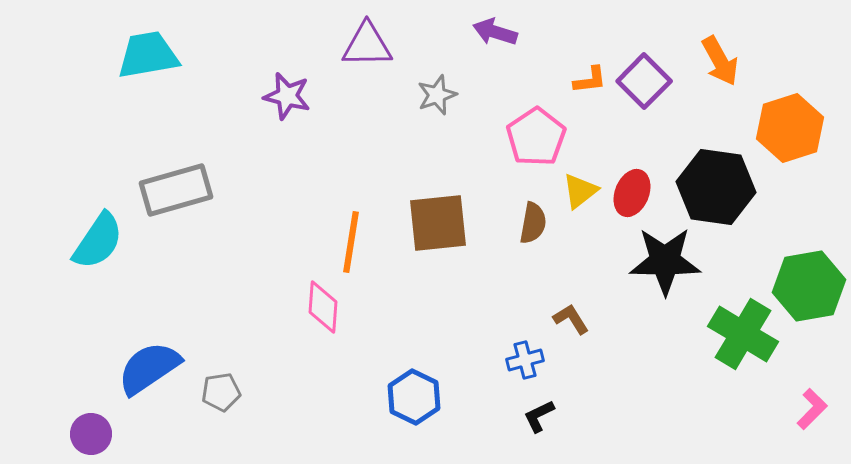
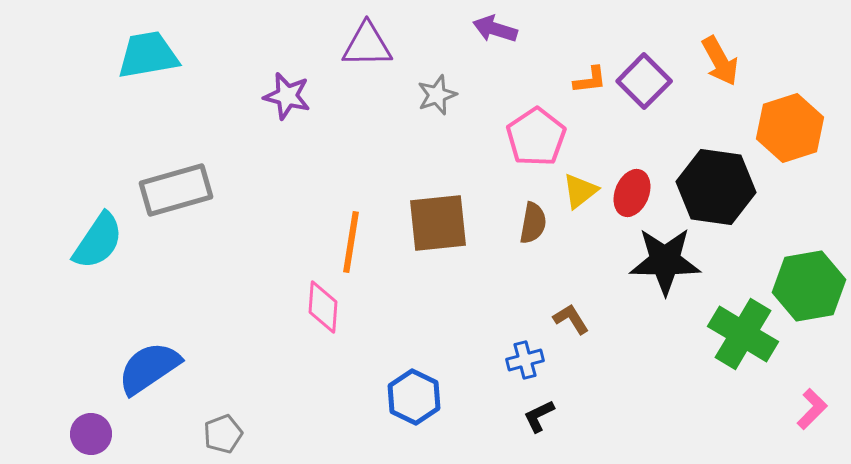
purple arrow: moved 3 px up
gray pentagon: moved 2 px right, 42 px down; rotated 12 degrees counterclockwise
